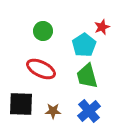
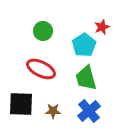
green trapezoid: moved 1 px left, 2 px down
